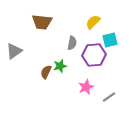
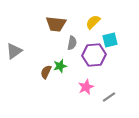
brown trapezoid: moved 14 px right, 2 px down
